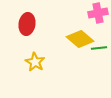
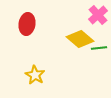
pink cross: moved 2 px down; rotated 30 degrees counterclockwise
yellow star: moved 13 px down
